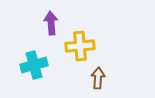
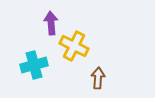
yellow cross: moved 6 px left; rotated 32 degrees clockwise
